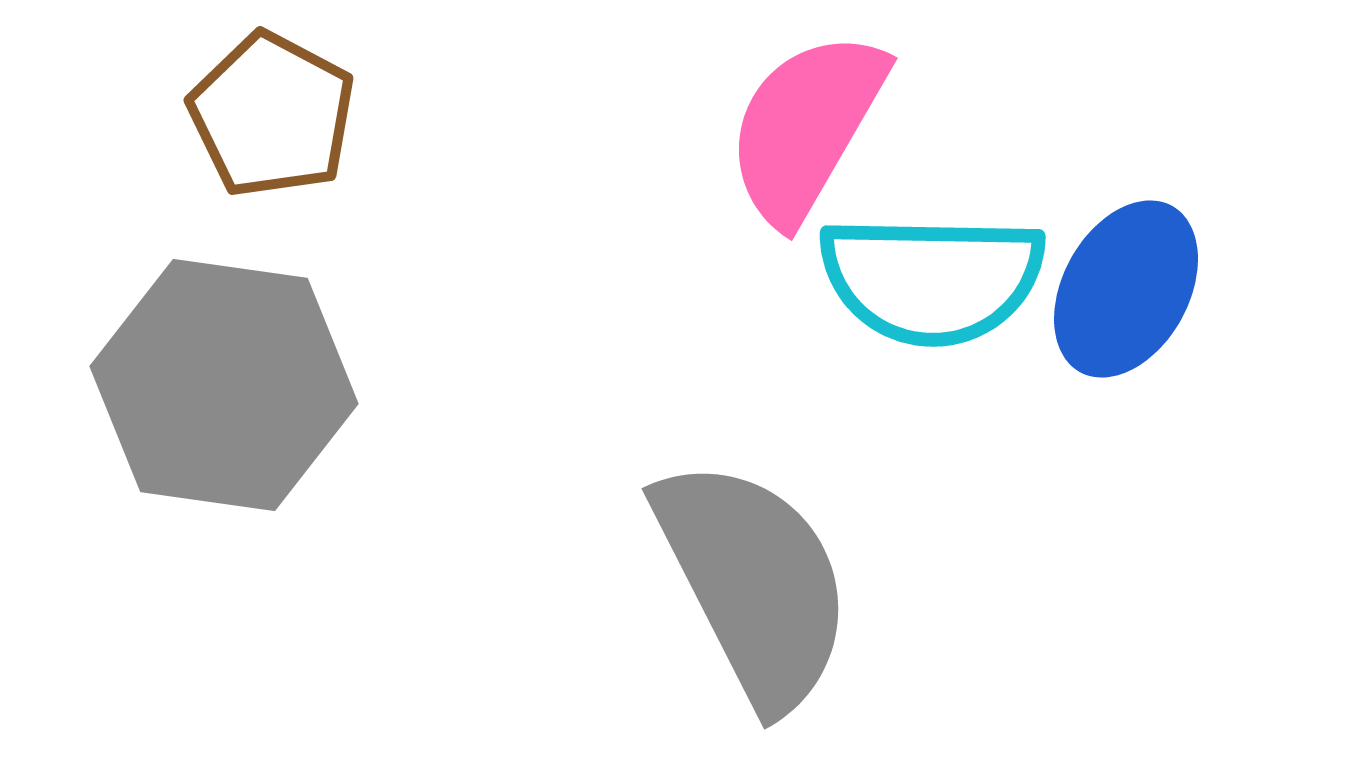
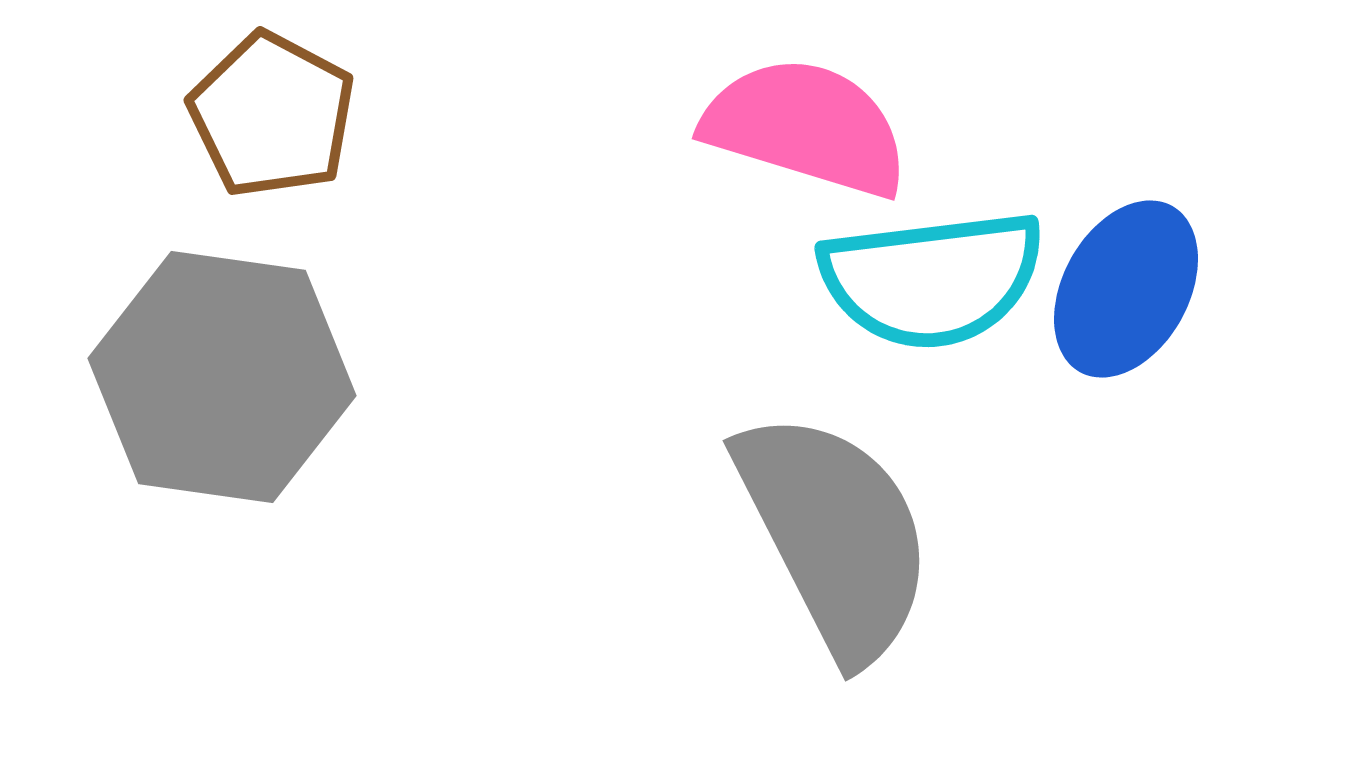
pink semicircle: rotated 77 degrees clockwise
cyan semicircle: rotated 8 degrees counterclockwise
gray hexagon: moved 2 px left, 8 px up
gray semicircle: moved 81 px right, 48 px up
